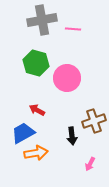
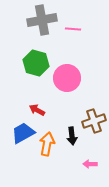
orange arrow: moved 11 px right, 9 px up; rotated 70 degrees counterclockwise
pink arrow: rotated 64 degrees clockwise
